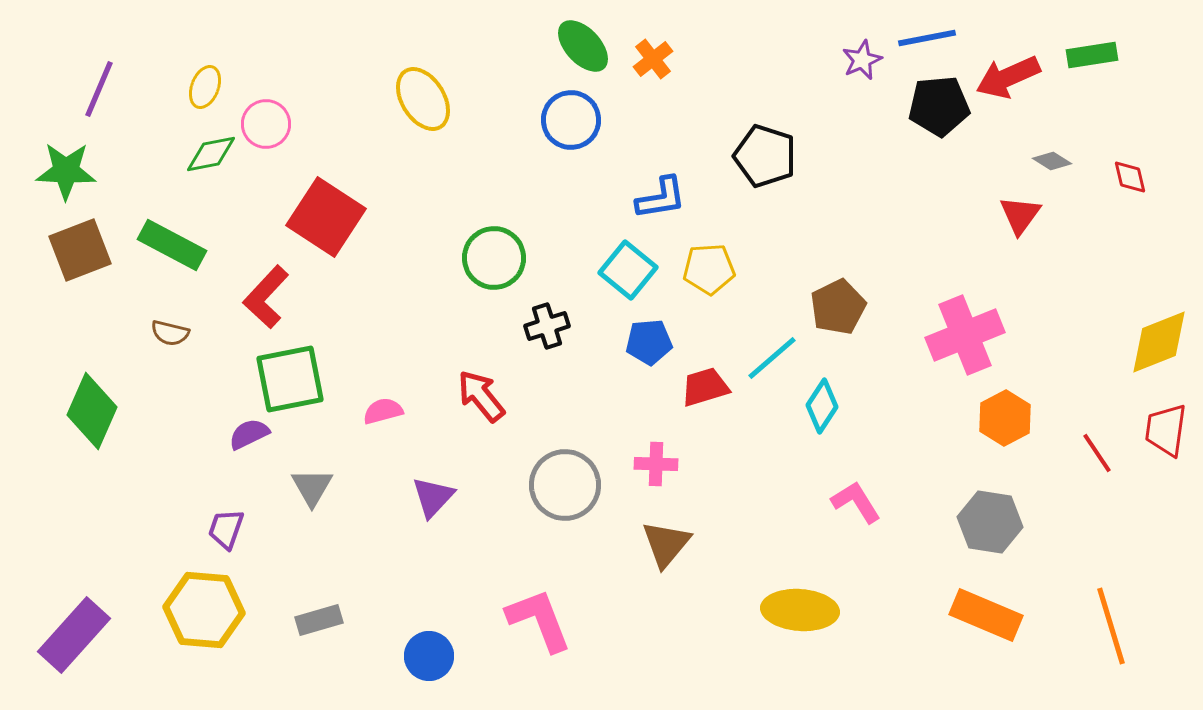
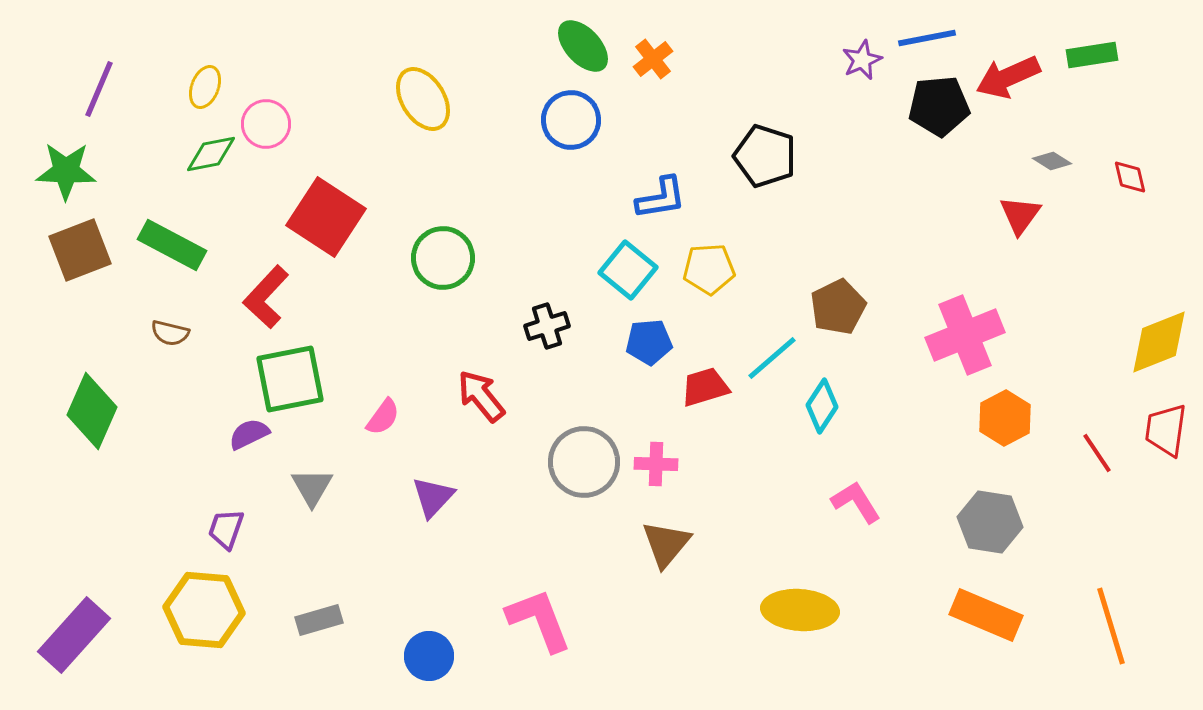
green circle at (494, 258): moved 51 px left
pink semicircle at (383, 411): moved 6 px down; rotated 141 degrees clockwise
gray circle at (565, 485): moved 19 px right, 23 px up
